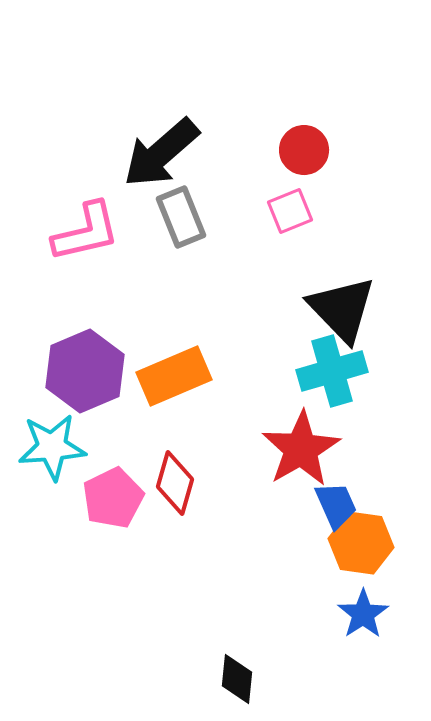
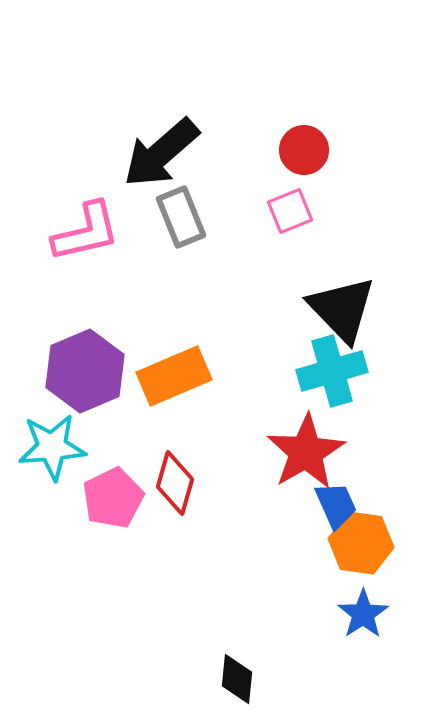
red star: moved 5 px right, 3 px down
